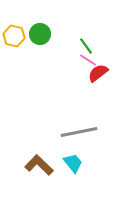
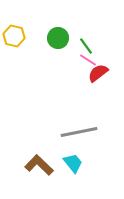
green circle: moved 18 px right, 4 px down
